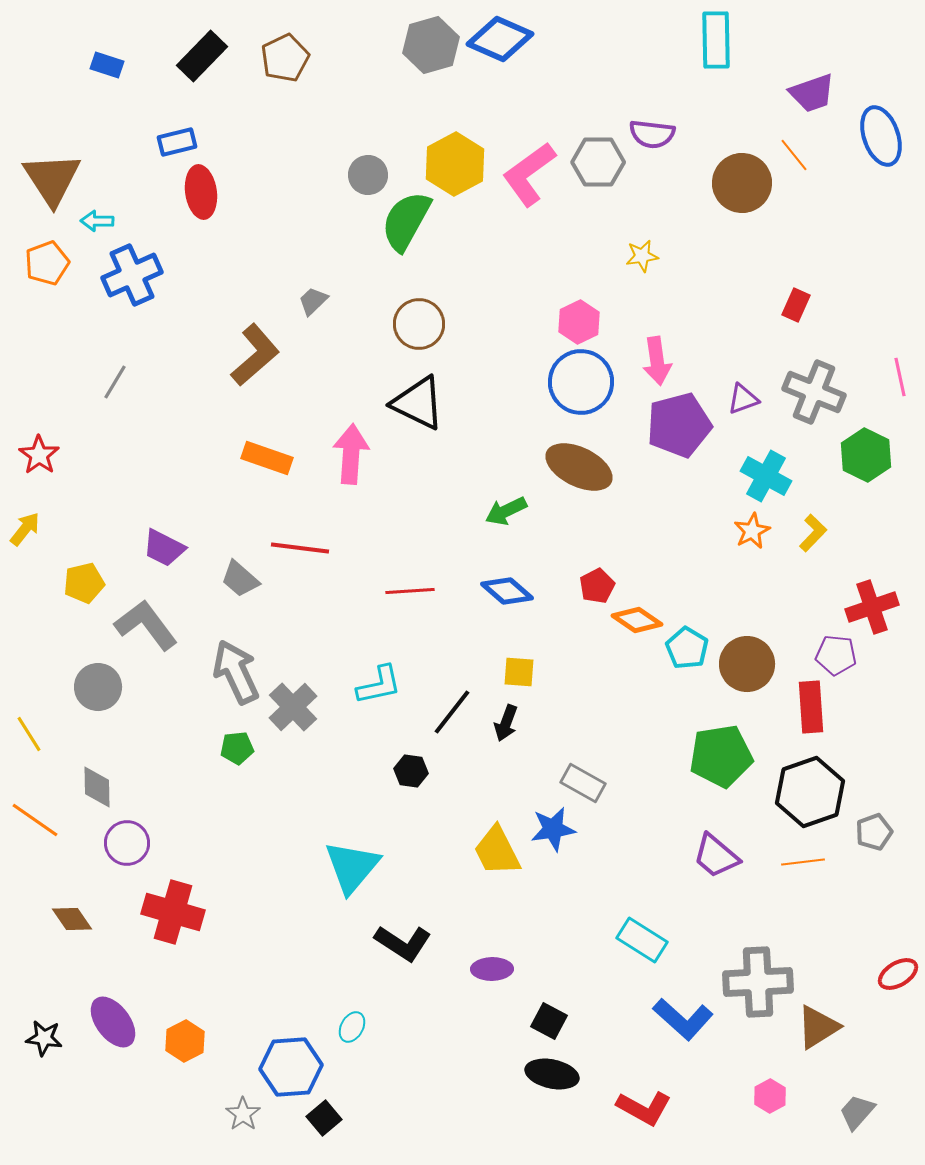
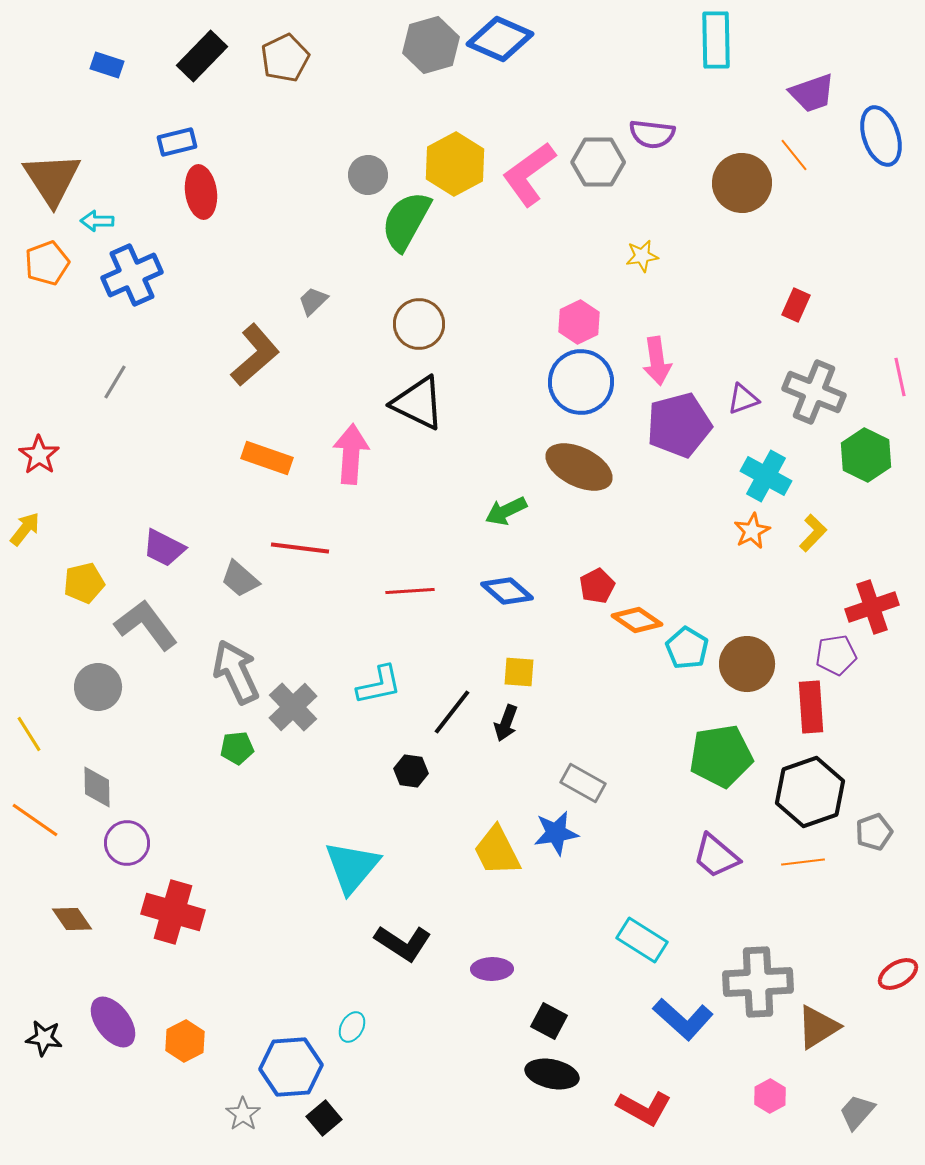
purple pentagon at (836, 655): rotated 15 degrees counterclockwise
blue star at (553, 829): moved 3 px right, 4 px down
